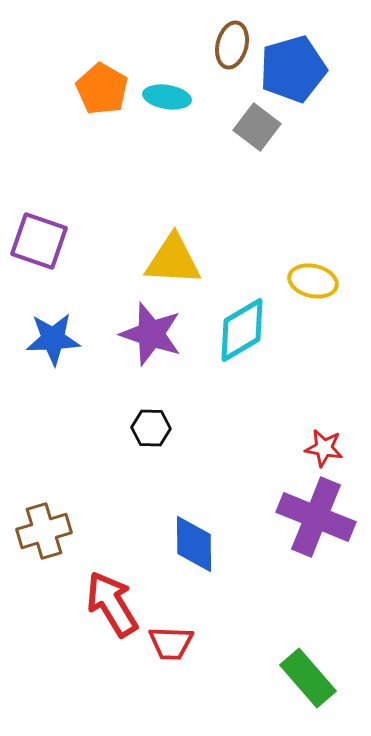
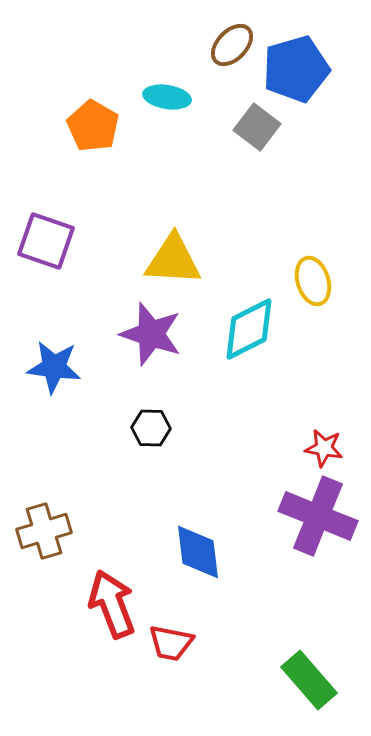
brown ellipse: rotated 30 degrees clockwise
blue pentagon: moved 3 px right
orange pentagon: moved 9 px left, 37 px down
purple square: moved 7 px right
yellow ellipse: rotated 60 degrees clockwise
cyan diamond: moved 7 px right, 1 px up; rotated 4 degrees clockwise
blue star: moved 1 px right, 28 px down; rotated 10 degrees clockwise
purple cross: moved 2 px right, 1 px up
blue diamond: moved 4 px right, 8 px down; rotated 6 degrees counterclockwise
red arrow: rotated 10 degrees clockwise
red trapezoid: rotated 9 degrees clockwise
green rectangle: moved 1 px right, 2 px down
